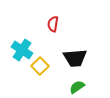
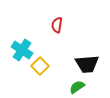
red semicircle: moved 4 px right, 1 px down
black trapezoid: moved 12 px right, 6 px down
